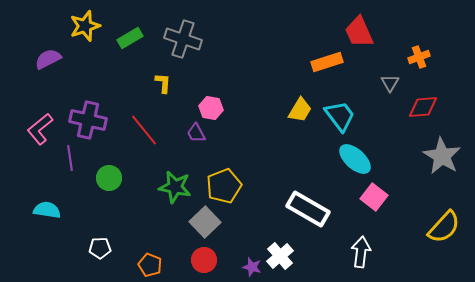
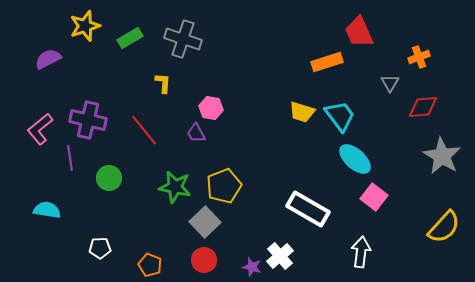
yellow trapezoid: moved 2 px right, 2 px down; rotated 76 degrees clockwise
